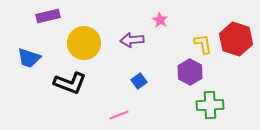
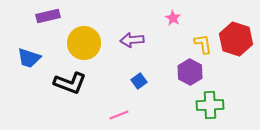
pink star: moved 13 px right, 2 px up
